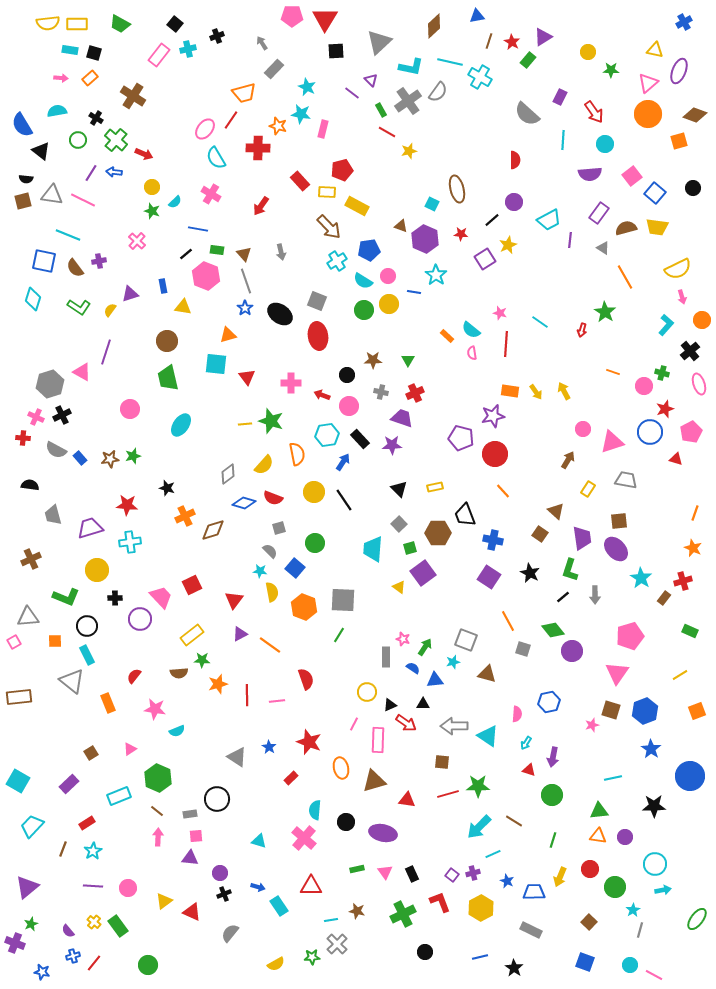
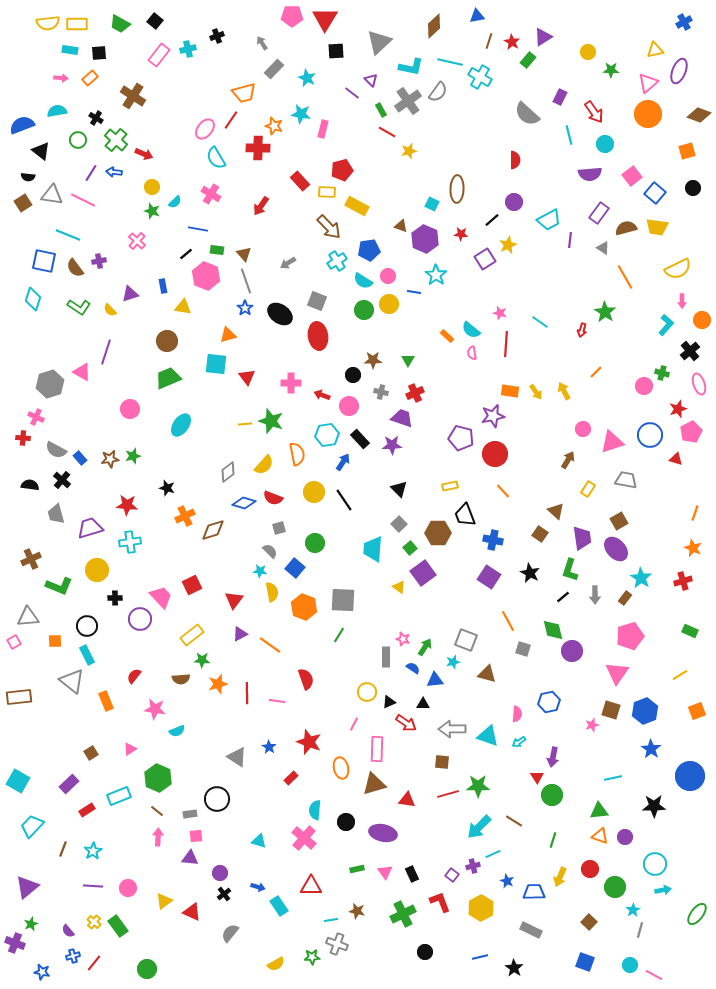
black square at (175, 24): moved 20 px left, 3 px up
yellow triangle at (655, 50): rotated 24 degrees counterclockwise
black square at (94, 53): moved 5 px right; rotated 21 degrees counterclockwise
cyan star at (307, 87): moved 9 px up
brown diamond at (695, 115): moved 4 px right
blue semicircle at (22, 125): rotated 100 degrees clockwise
orange star at (278, 126): moved 4 px left
cyan line at (563, 140): moved 6 px right, 5 px up; rotated 18 degrees counterclockwise
orange square at (679, 141): moved 8 px right, 10 px down
black semicircle at (26, 179): moved 2 px right, 2 px up
brown ellipse at (457, 189): rotated 16 degrees clockwise
brown square at (23, 201): moved 2 px down; rotated 18 degrees counterclockwise
gray arrow at (281, 252): moved 7 px right, 11 px down; rotated 70 degrees clockwise
pink arrow at (682, 297): moved 4 px down; rotated 16 degrees clockwise
yellow semicircle at (110, 310): rotated 80 degrees counterclockwise
orange line at (613, 372): moved 17 px left; rotated 64 degrees counterclockwise
black circle at (347, 375): moved 6 px right
green trapezoid at (168, 378): rotated 80 degrees clockwise
red star at (665, 409): moved 13 px right
black cross at (62, 415): moved 65 px down; rotated 24 degrees counterclockwise
blue circle at (650, 432): moved 3 px down
gray diamond at (228, 474): moved 2 px up
yellow rectangle at (435, 487): moved 15 px right, 1 px up
gray trapezoid at (53, 515): moved 3 px right, 1 px up
brown square at (619, 521): rotated 24 degrees counterclockwise
green square at (410, 548): rotated 24 degrees counterclockwise
green L-shape at (66, 597): moved 7 px left, 11 px up
brown rectangle at (664, 598): moved 39 px left
green diamond at (553, 630): rotated 25 degrees clockwise
brown semicircle at (179, 673): moved 2 px right, 6 px down
red line at (247, 695): moved 2 px up
pink line at (277, 701): rotated 14 degrees clockwise
orange rectangle at (108, 703): moved 2 px left, 2 px up
black triangle at (390, 705): moved 1 px left, 3 px up
gray arrow at (454, 726): moved 2 px left, 3 px down
cyan triangle at (488, 736): rotated 15 degrees counterclockwise
pink rectangle at (378, 740): moved 1 px left, 9 px down
cyan arrow at (526, 743): moved 7 px left, 1 px up; rotated 24 degrees clockwise
red triangle at (529, 770): moved 8 px right, 7 px down; rotated 40 degrees clockwise
brown triangle at (374, 781): moved 3 px down
red rectangle at (87, 823): moved 13 px up
orange triangle at (598, 836): moved 2 px right; rotated 12 degrees clockwise
purple cross at (473, 873): moved 7 px up
black cross at (224, 894): rotated 16 degrees counterclockwise
green ellipse at (697, 919): moved 5 px up
gray cross at (337, 944): rotated 25 degrees counterclockwise
green circle at (148, 965): moved 1 px left, 4 px down
